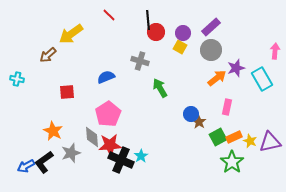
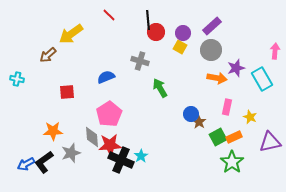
purple rectangle: moved 1 px right, 1 px up
orange arrow: rotated 48 degrees clockwise
pink pentagon: moved 1 px right
orange star: rotated 30 degrees counterclockwise
yellow star: moved 24 px up
blue arrow: moved 2 px up
